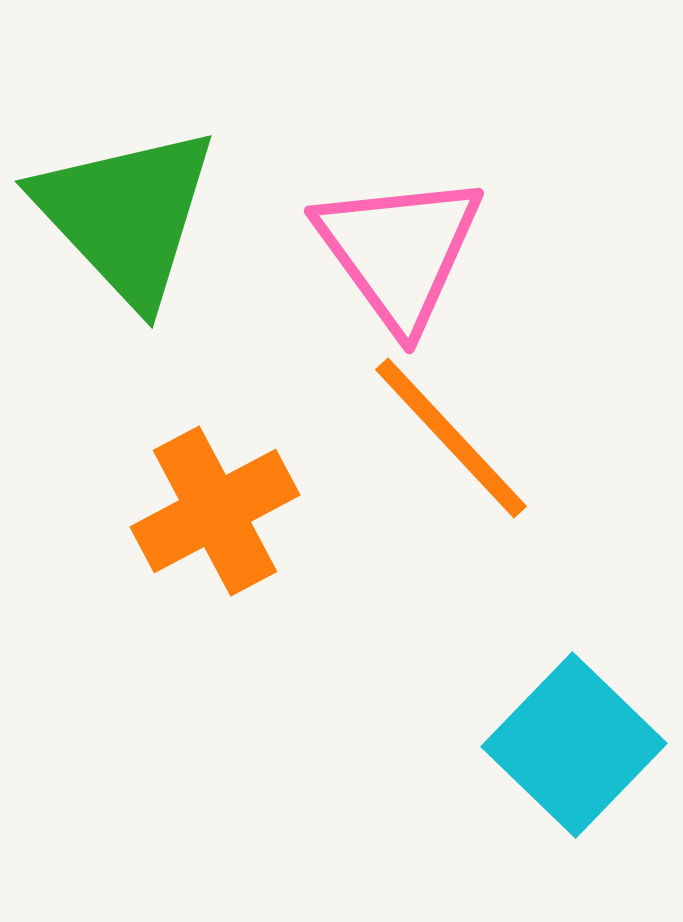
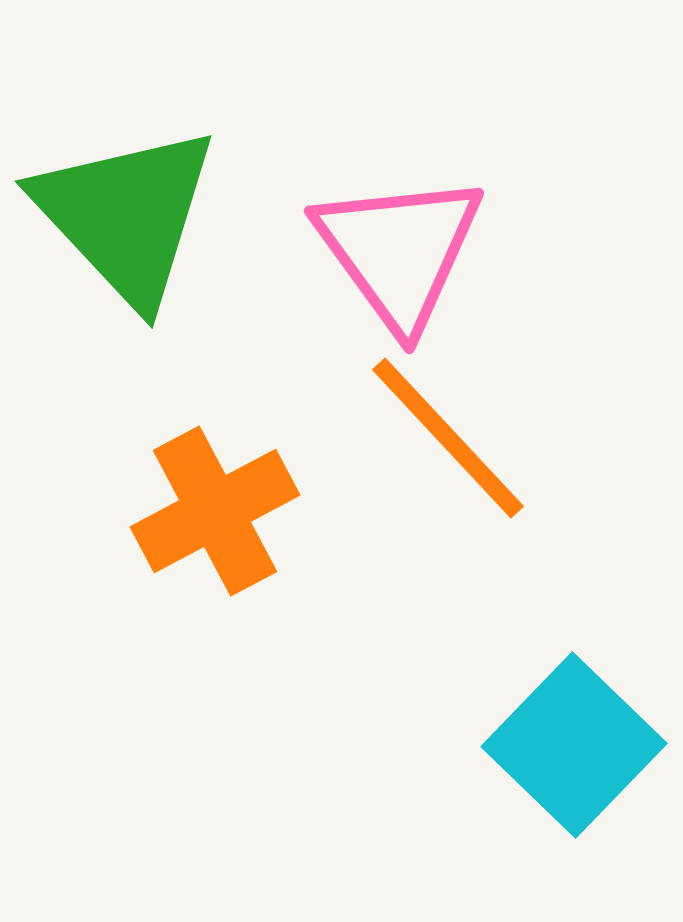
orange line: moved 3 px left
